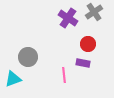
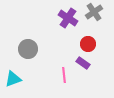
gray circle: moved 8 px up
purple rectangle: rotated 24 degrees clockwise
